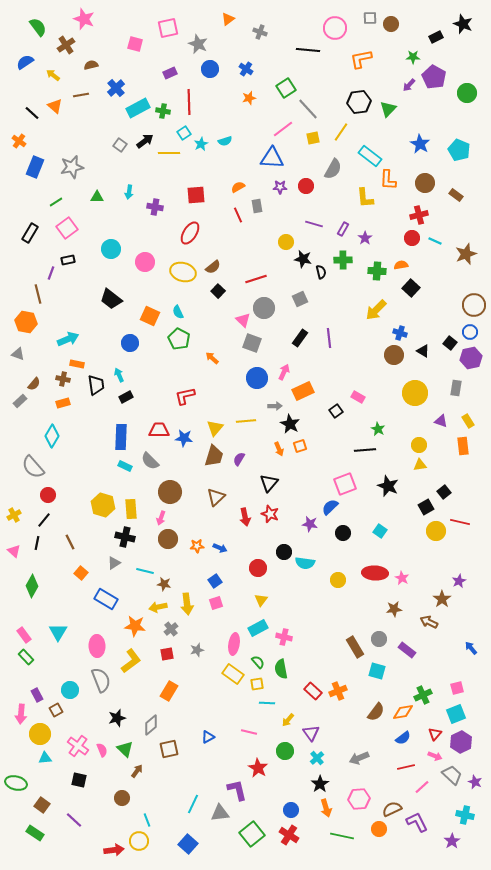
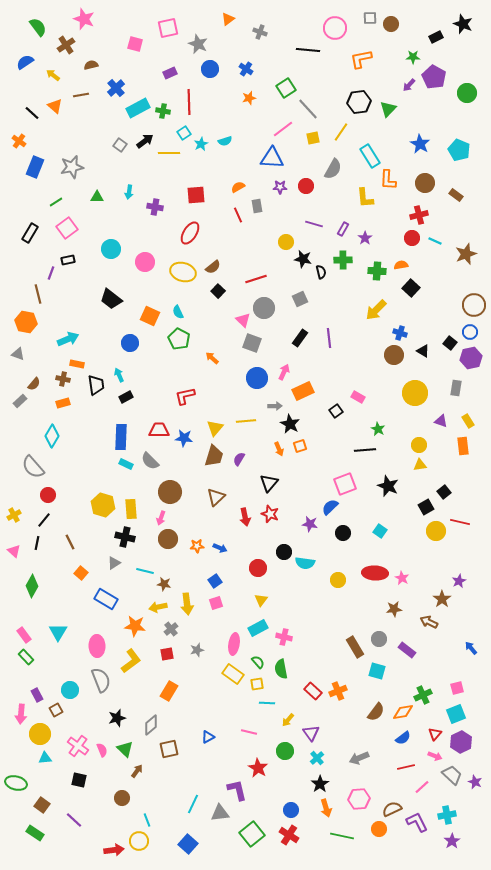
cyan rectangle at (370, 156): rotated 20 degrees clockwise
cyan rectangle at (125, 466): moved 1 px right, 2 px up
cyan cross at (465, 815): moved 18 px left; rotated 24 degrees counterclockwise
